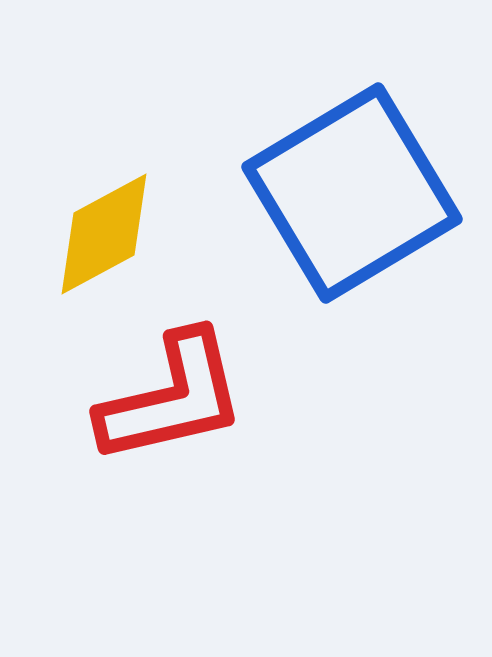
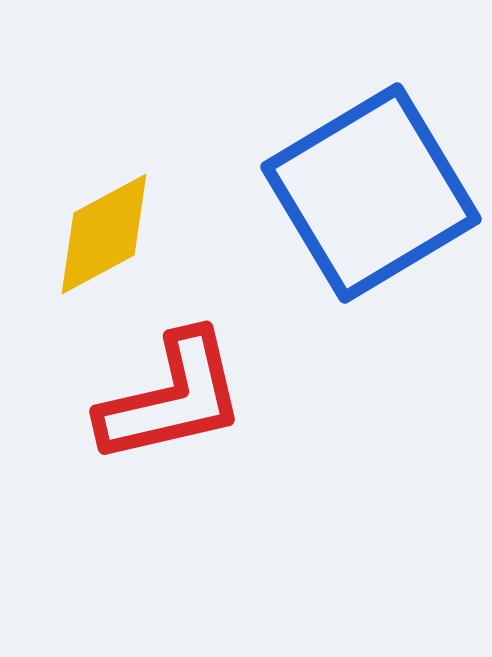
blue square: moved 19 px right
